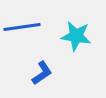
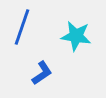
blue line: rotated 63 degrees counterclockwise
